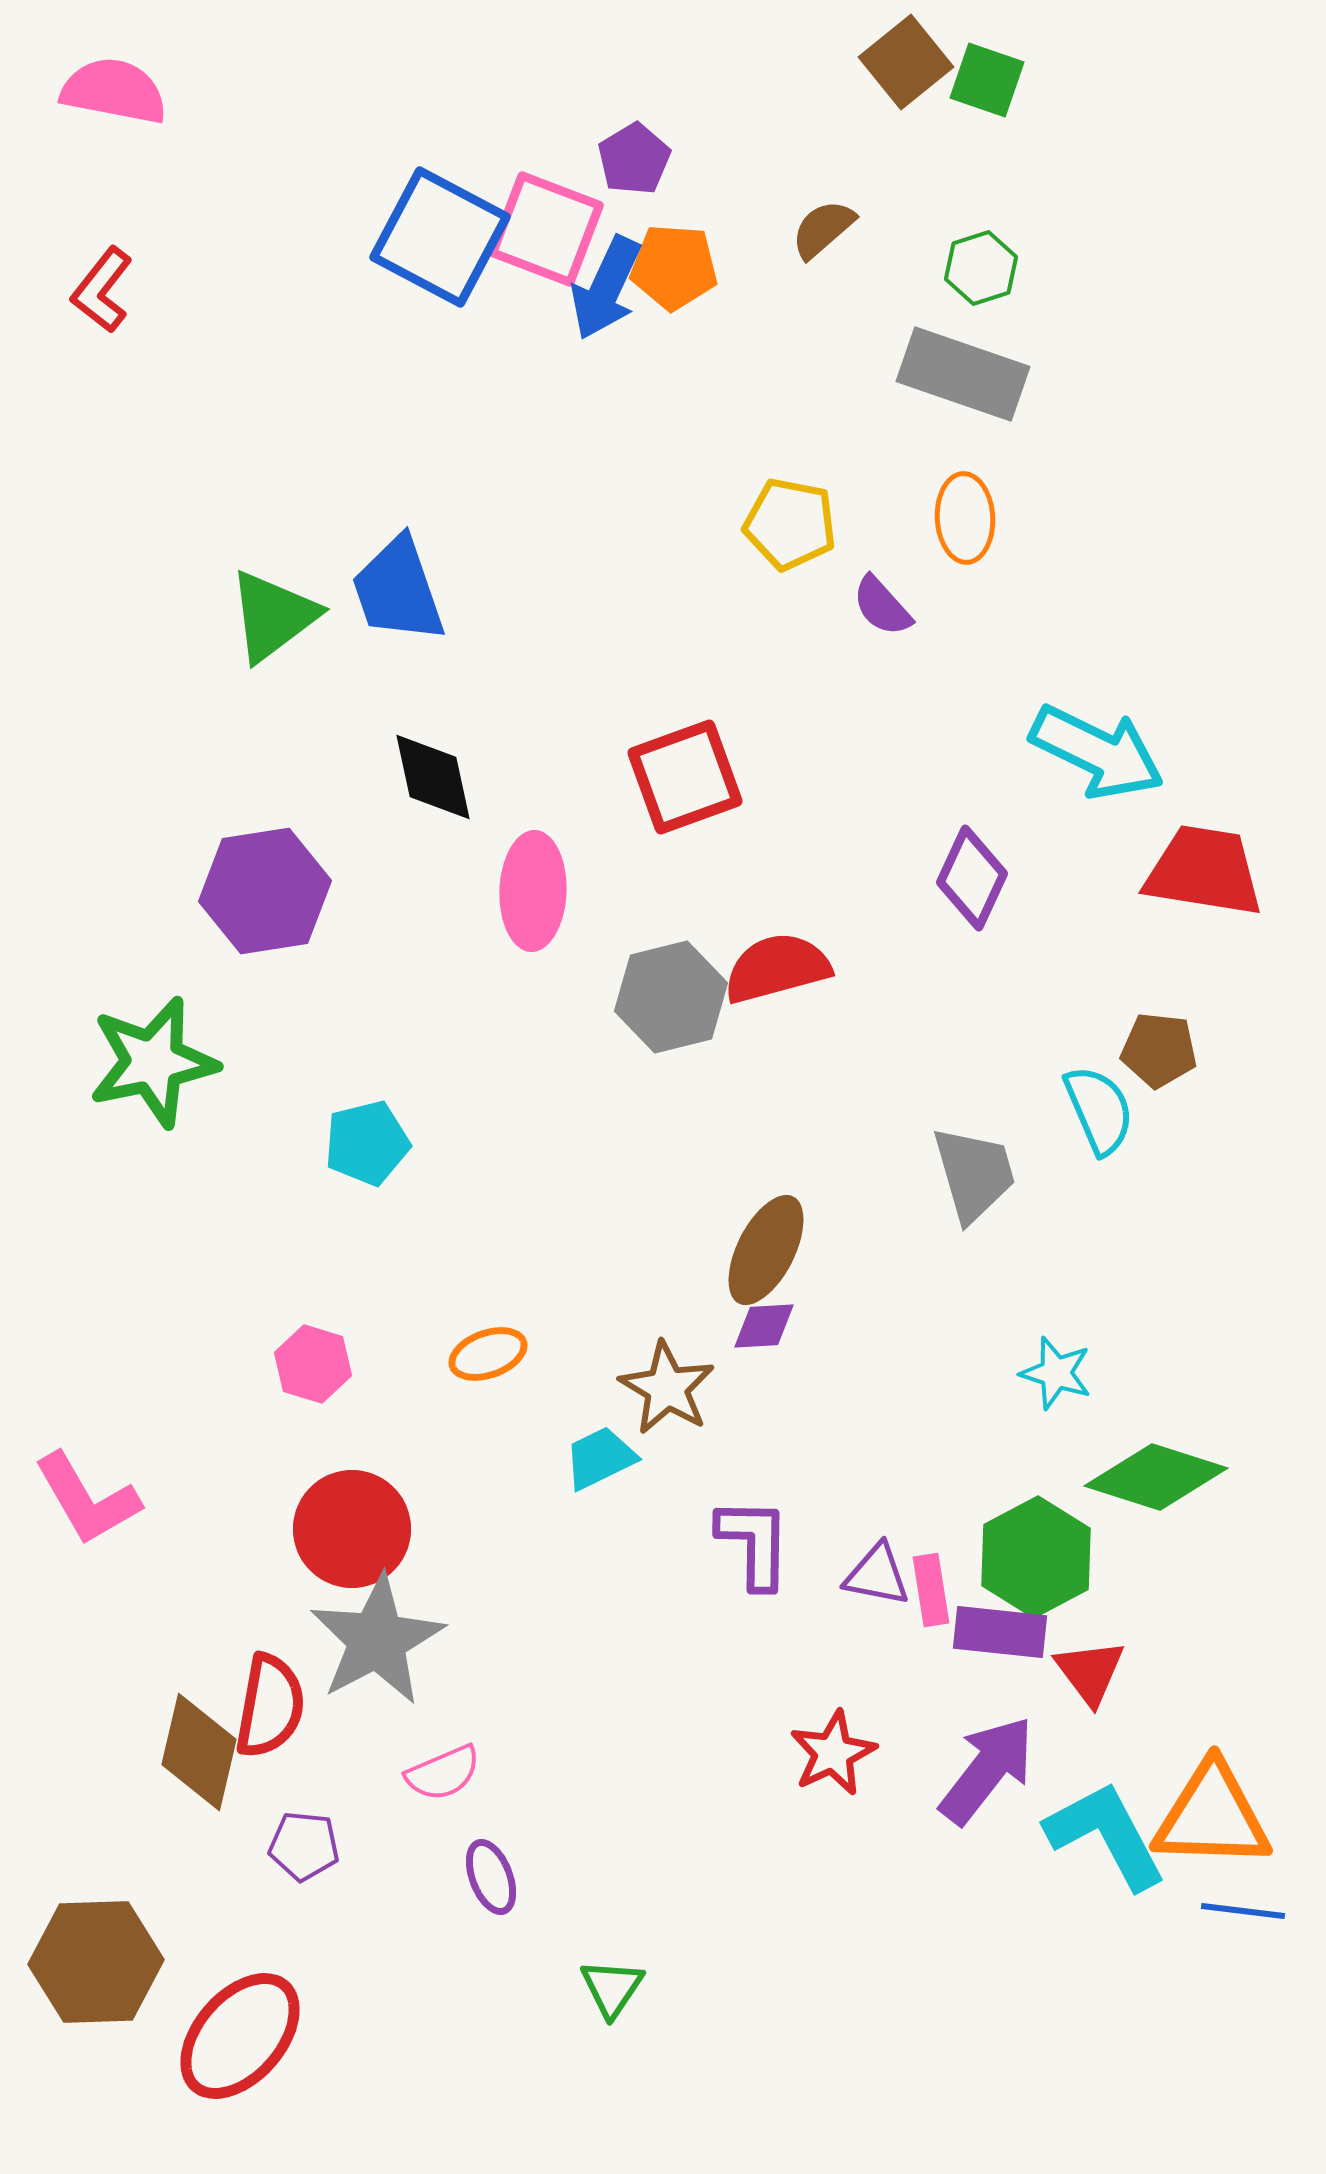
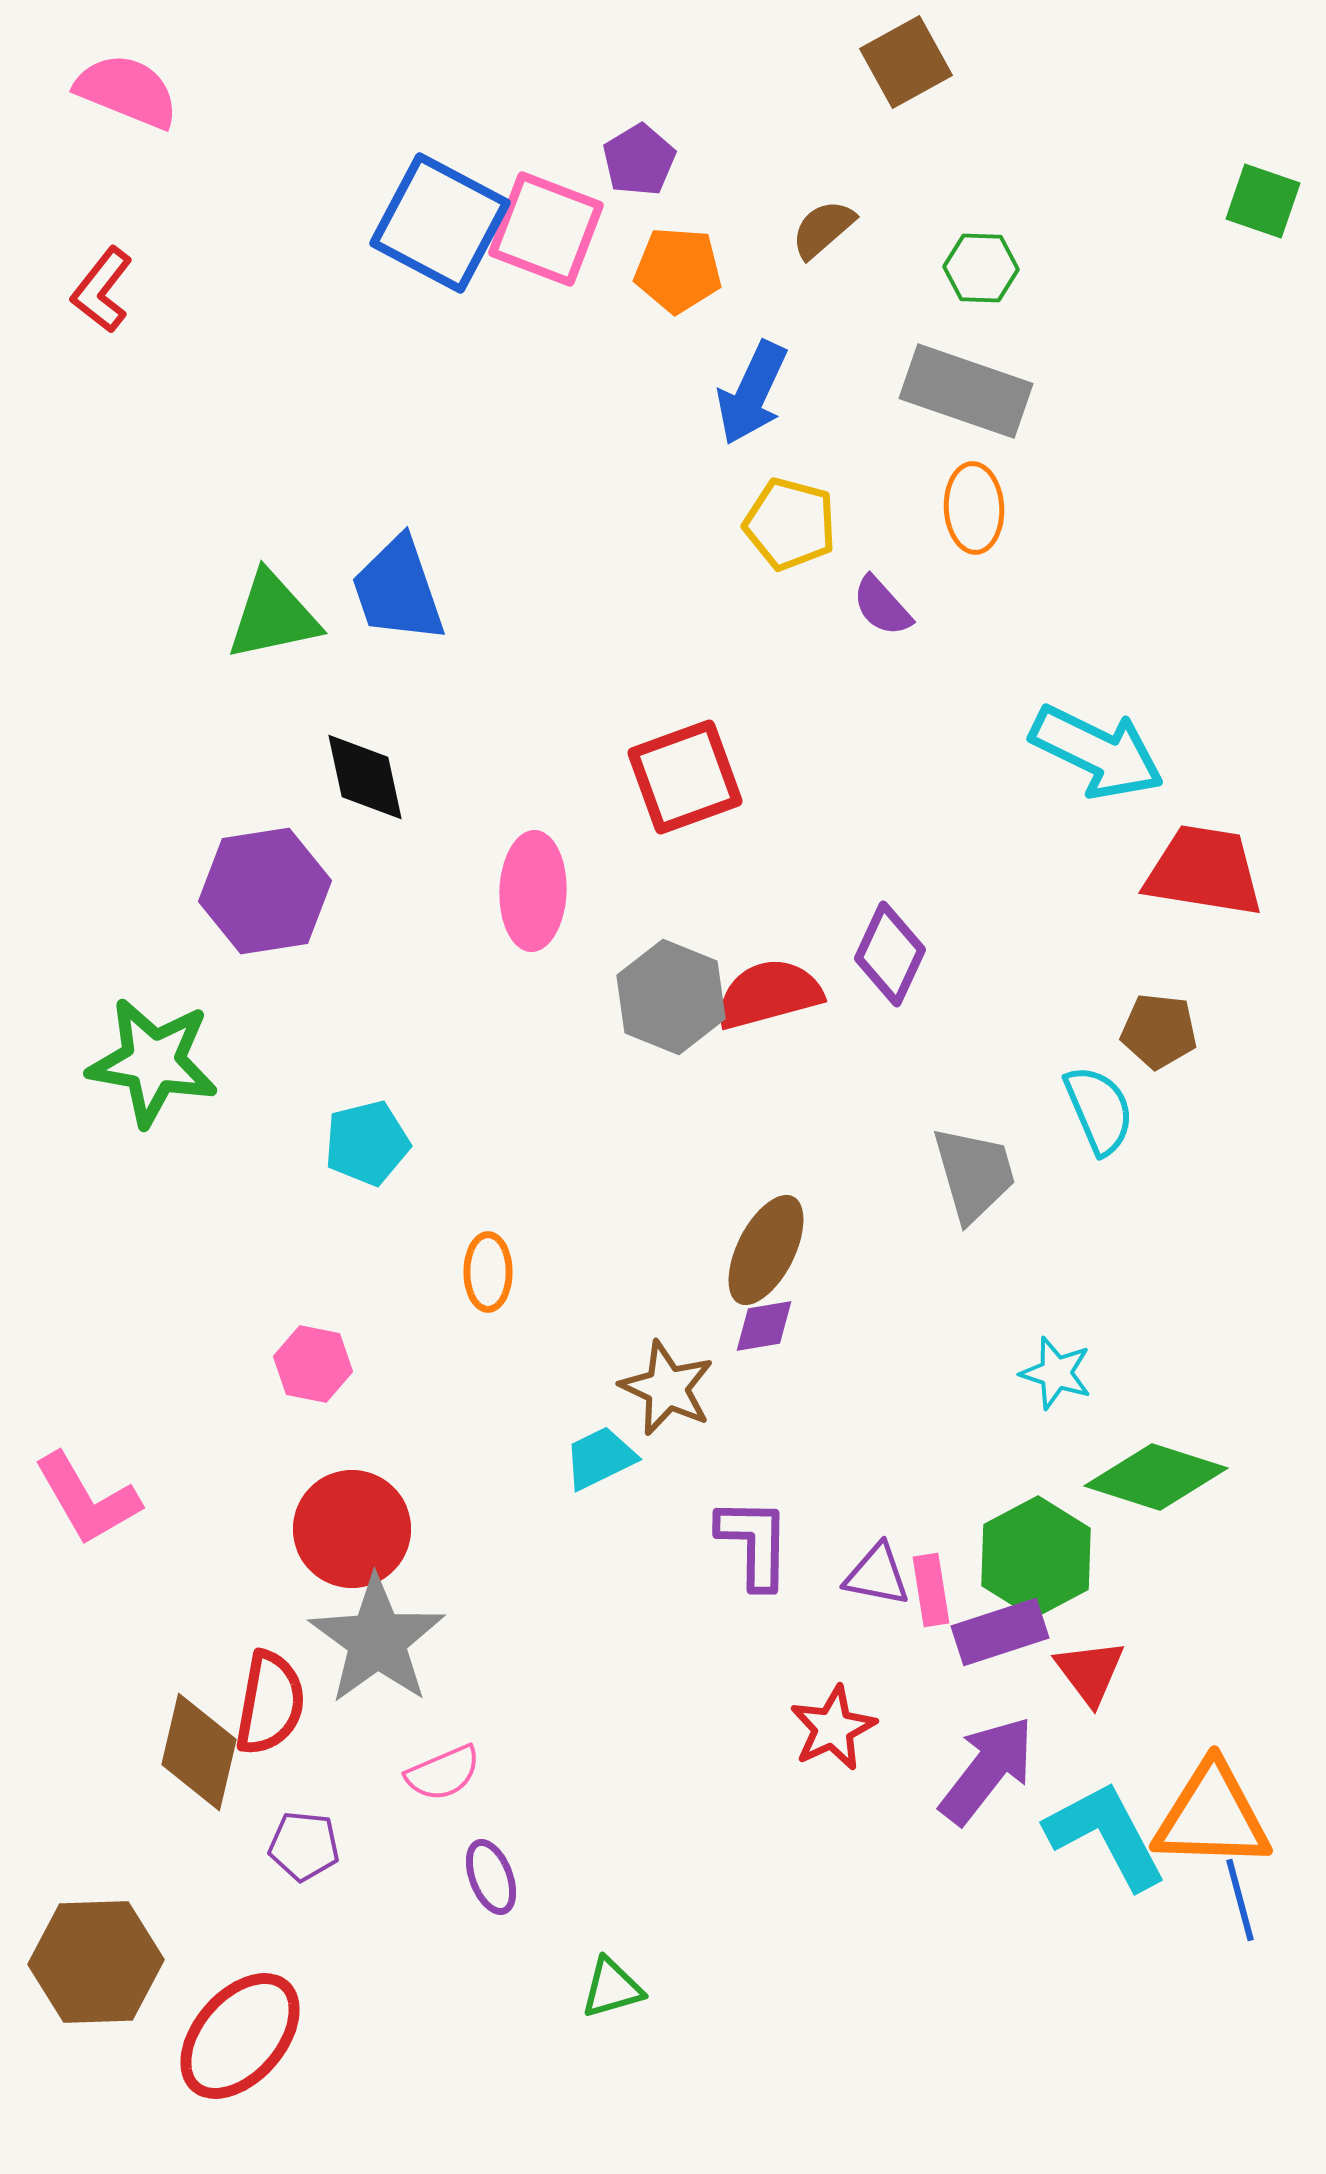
brown square at (906, 62): rotated 10 degrees clockwise
green square at (987, 80): moved 276 px right, 121 px down
pink semicircle at (114, 91): moved 13 px right; rotated 11 degrees clockwise
purple pentagon at (634, 159): moved 5 px right, 1 px down
blue square at (440, 237): moved 14 px up
orange pentagon at (674, 267): moved 4 px right, 3 px down
green hexagon at (981, 268): rotated 20 degrees clockwise
blue arrow at (606, 288): moved 146 px right, 105 px down
gray rectangle at (963, 374): moved 3 px right, 17 px down
orange ellipse at (965, 518): moved 9 px right, 10 px up
yellow pentagon at (790, 524): rotated 4 degrees clockwise
green triangle at (273, 616): rotated 25 degrees clockwise
black diamond at (433, 777): moved 68 px left
purple diamond at (972, 878): moved 82 px left, 76 px down
red semicircle at (777, 968): moved 8 px left, 26 px down
gray hexagon at (671, 997): rotated 24 degrees counterclockwise
brown pentagon at (1159, 1050): moved 19 px up
green star at (153, 1062): rotated 22 degrees clockwise
purple diamond at (764, 1326): rotated 6 degrees counterclockwise
orange ellipse at (488, 1354): moved 82 px up; rotated 70 degrees counterclockwise
pink hexagon at (313, 1364): rotated 6 degrees counterclockwise
brown star at (667, 1388): rotated 6 degrees counterclockwise
purple rectangle at (1000, 1632): rotated 24 degrees counterclockwise
gray star at (377, 1640): rotated 8 degrees counterclockwise
red semicircle at (270, 1706): moved 3 px up
red star at (833, 1753): moved 25 px up
blue line at (1243, 1911): moved 3 px left, 11 px up; rotated 68 degrees clockwise
green triangle at (612, 1988): rotated 40 degrees clockwise
